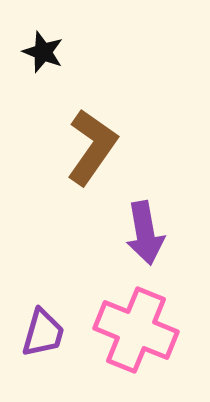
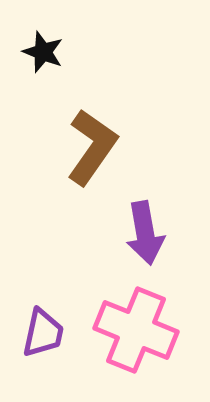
purple trapezoid: rotated 4 degrees counterclockwise
